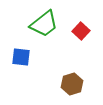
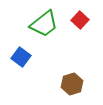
red square: moved 1 px left, 11 px up
blue square: rotated 30 degrees clockwise
